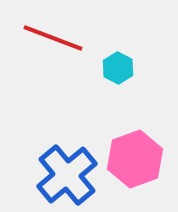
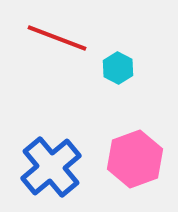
red line: moved 4 px right
blue cross: moved 16 px left, 8 px up
